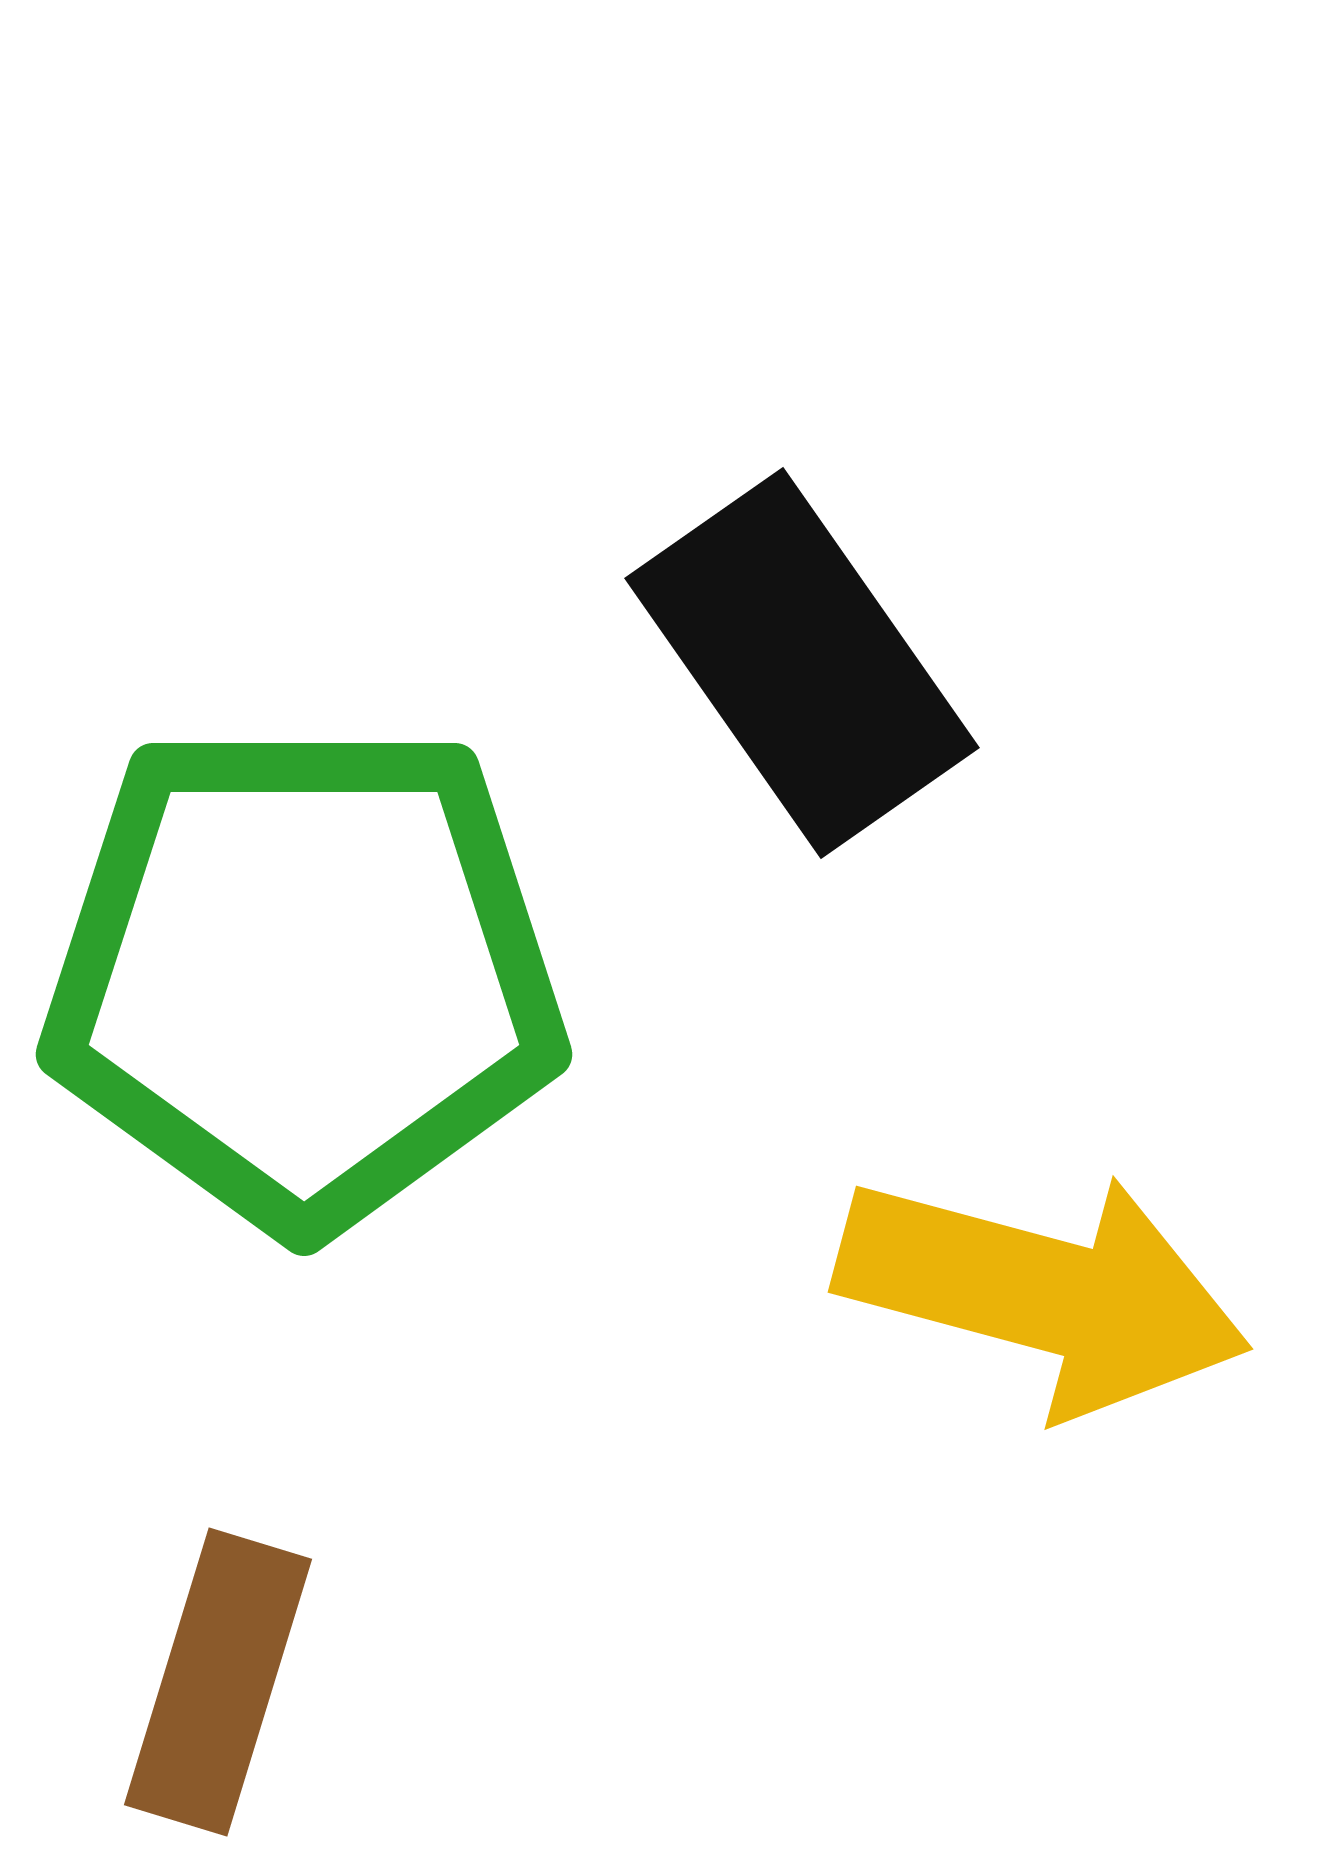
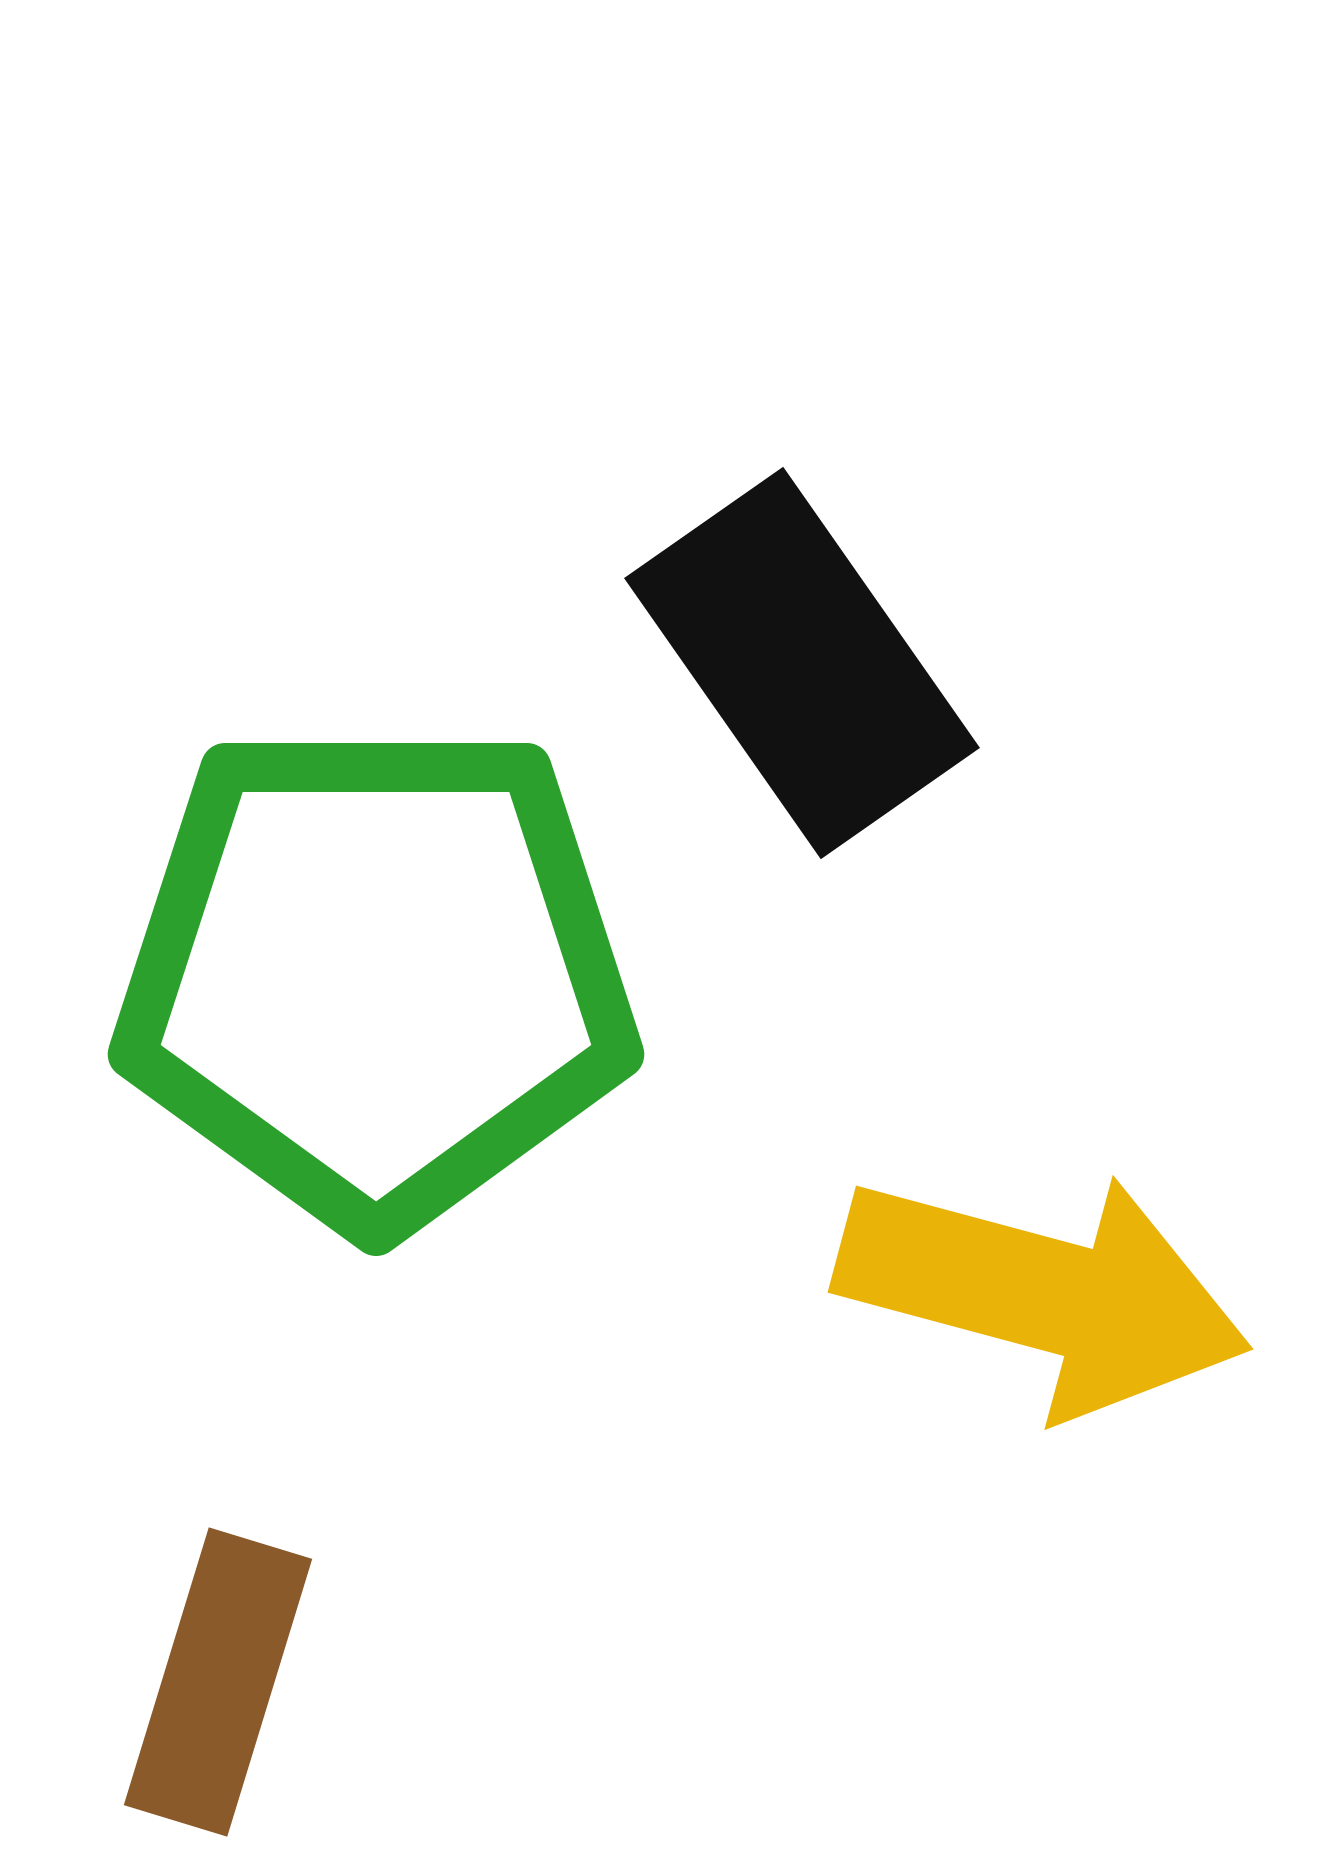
green pentagon: moved 72 px right
